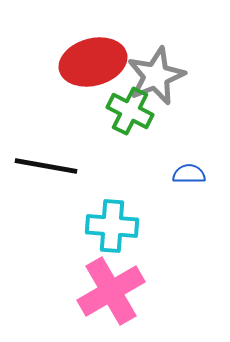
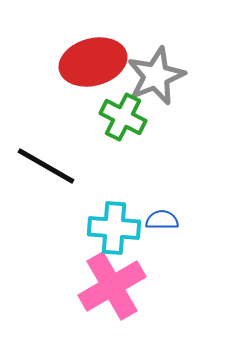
green cross: moved 7 px left, 6 px down
black line: rotated 20 degrees clockwise
blue semicircle: moved 27 px left, 46 px down
cyan cross: moved 2 px right, 2 px down
pink cross: moved 1 px right, 5 px up
